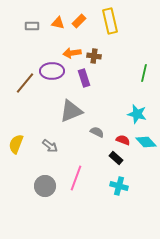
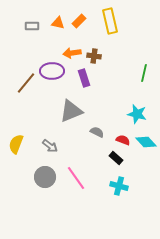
brown line: moved 1 px right
pink line: rotated 55 degrees counterclockwise
gray circle: moved 9 px up
